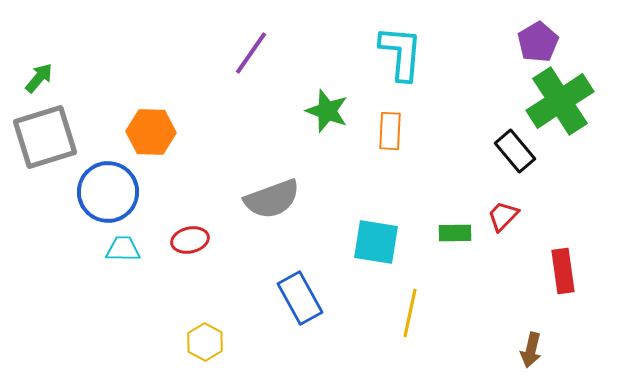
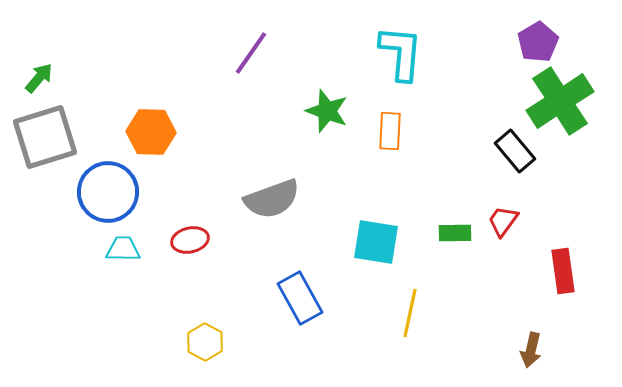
red trapezoid: moved 5 px down; rotated 8 degrees counterclockwise
